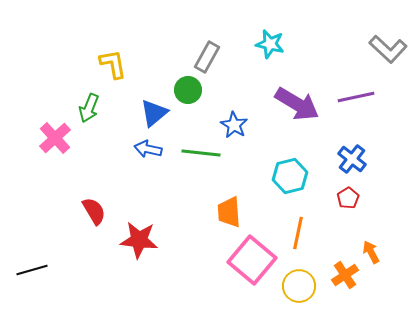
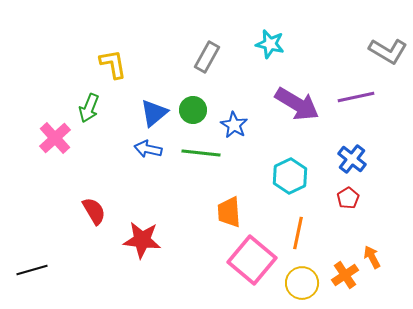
gray L-shape: moved 2 px down; rotated 12 degrees counterclockwise
green circle: moved 5 px right, 20 px down
cyan hexagon: rotated 12 degrees counterclockwise
red star: moved 3 px right
orange arrow: moved 1 px right, 5 px down
yellow circle: moved 3 px right, 3 px up
